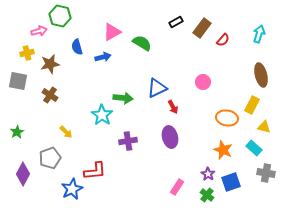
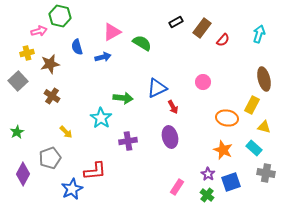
brown ellipse: moved 3 px right, 4 px down
gray square: rotated 36 degrees clockwise
brown cross: moved 2 px right, 1 px down
cyan star: moved 1 px left, 3 px down
